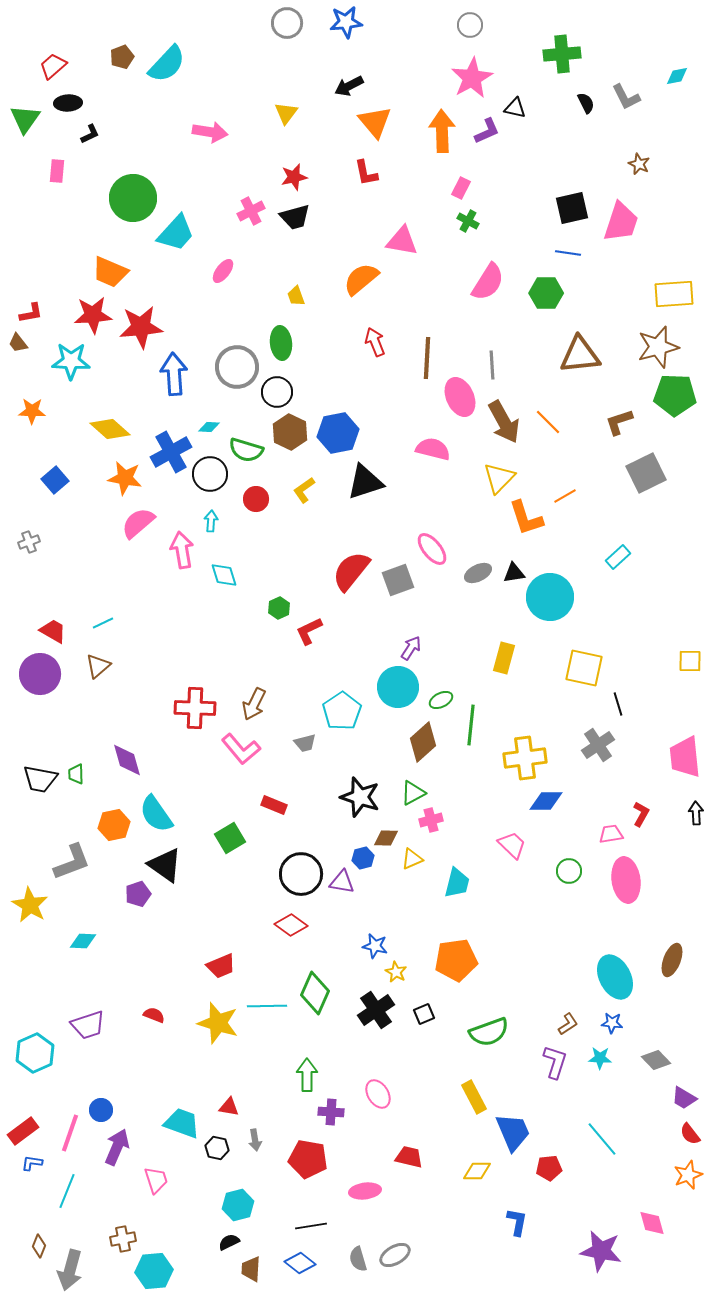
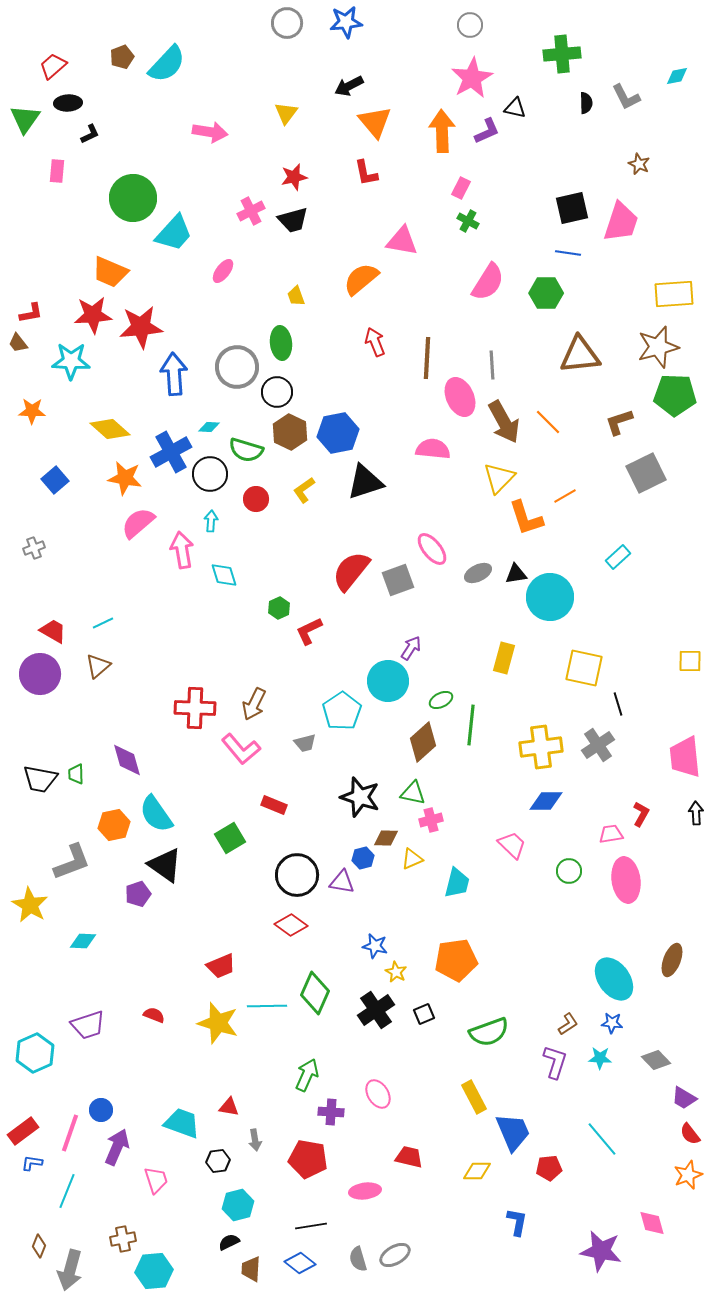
black semicircle at (586, 103): rotated 25 degrees clockwise
black trapezoid at (295, 217): moved 2 px left, 3 px down
cyan trapezoid at (176, 233): moved 2 px left
pink semicircle at (433, 449): rotated 8 degrees counterclockwise
gray cross at (29, 542): moved 5 px right, 6 px down
black triangle at (514, 573): moved 2 px right, 1 px down
cyan circle at (398, 687): moved 10 px left, 6 px up
yellow cross at (525, 758): moved 16 px right, 11 px up
green triangle at (413, 793): rotated 40 degrees clockwise
black circle at (301, 874): moved 4 px left, 1 px down
cyan ellipse at (615, 977): moved 1 px left, 2 px down; rotated 9 degrees counterclockwise
green arrow at (307, 1075): rotated 24 degrees clockwise
black hexagon at (217, 1148): moved 1 px right, 13 px down; rotated 20 degrees counterclockwise
